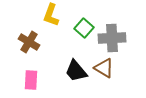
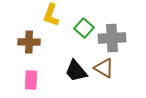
brown cross: rotated 30 degrees counterclockwise
